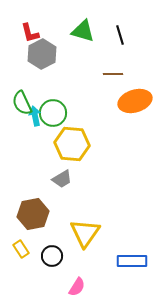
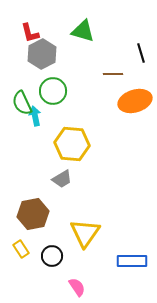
black line: moved 21 px right, 18 px down
green circle: moved 22 px up
pink semicircle: rotated 66 degrees counterclockwise
